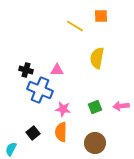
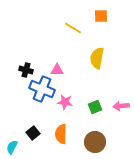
yellow line: moved 2 px left, 2 px down
blue cross: moved 2 px right, 1 px up
pink star: moved 2 px right, 7 px up
orange semicircle: moved 2 px down
brown circle: moved 1 px up
cyan semicircle: moved 1 px right, 2 px up
